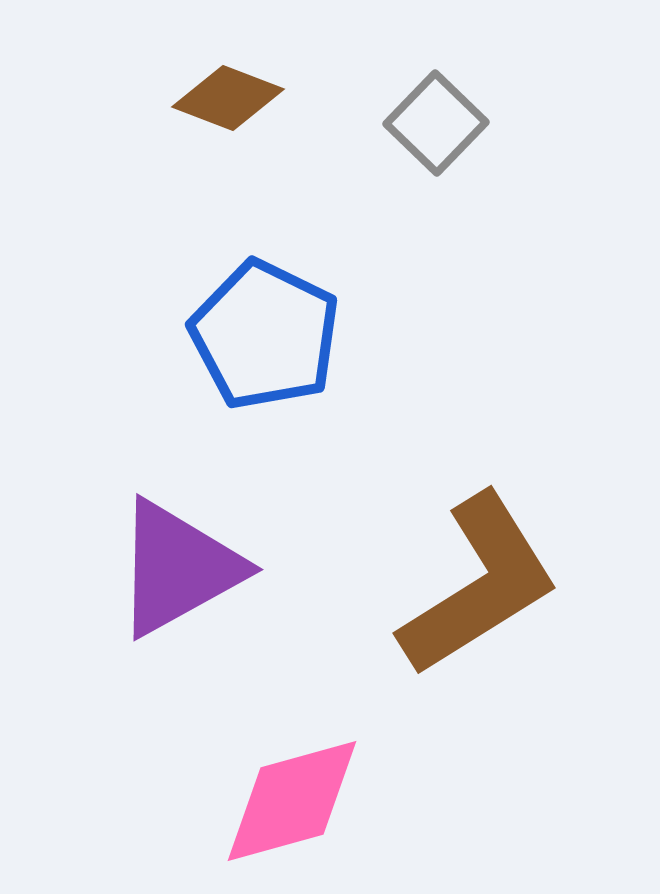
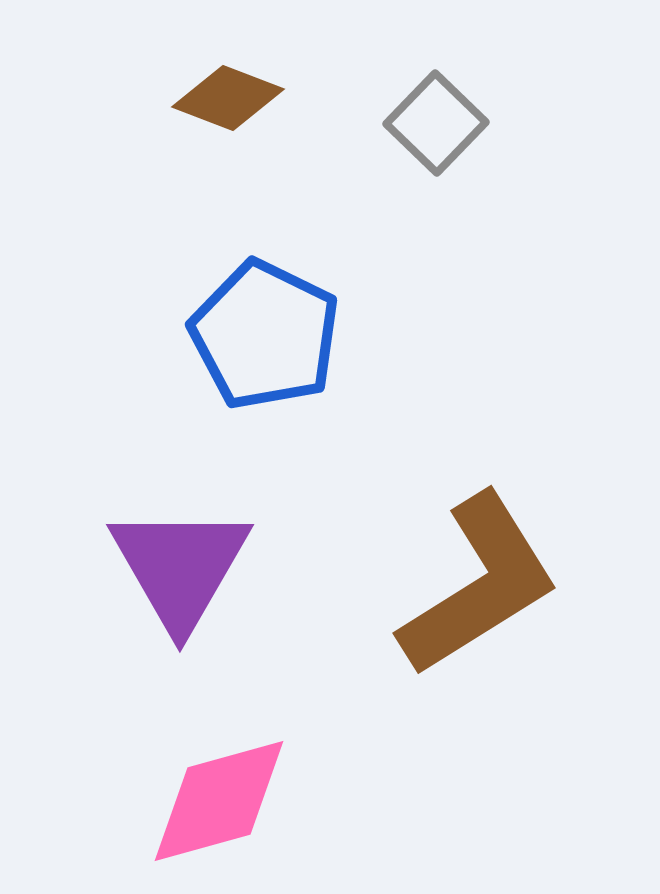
purple triangle: moved 2 px right, 1 px up; rotated 31 degrees counterclockwise
pink diamond: moved 73 px left
